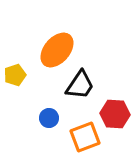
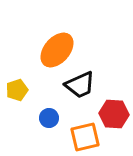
yellow pentagon: moved 2 px right, 15 px down
black trapezoid: rotated 32 degrees clockwise
red hexagon: moved 1 px left
orange square: rotated 8 degrees clockwise
